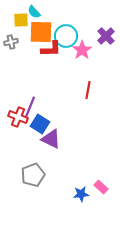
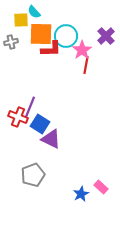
orange square: moved 2 px down
red line: moved 2 px left, 25 px up
blue star: rotated 21 degrees counterclockwise
